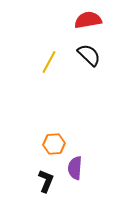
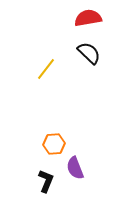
red semicircle: moved 2 px up
black semicircle: moved 2 px up
yellow line: moved 3 px left, 7 px down; rotated 10 degrees clockwise
purple semicircle: rotated 25 degrees counterclockwise
